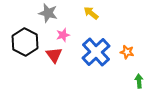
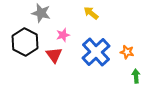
gray star: moved 7 px left
green arrow: moved 3 px left, 5 px up
